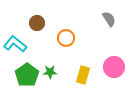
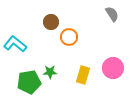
gray semicircle: moved 3 px right, 5 px up
brown circle: moved 14 px right, 1 px up
orange circle: moved 3 px right, 1 px up
pink circle: moved 1 px left, 1 px down
green pentagon: moved 2 px right, 7 px down; rotated 25 degrees clockwise
